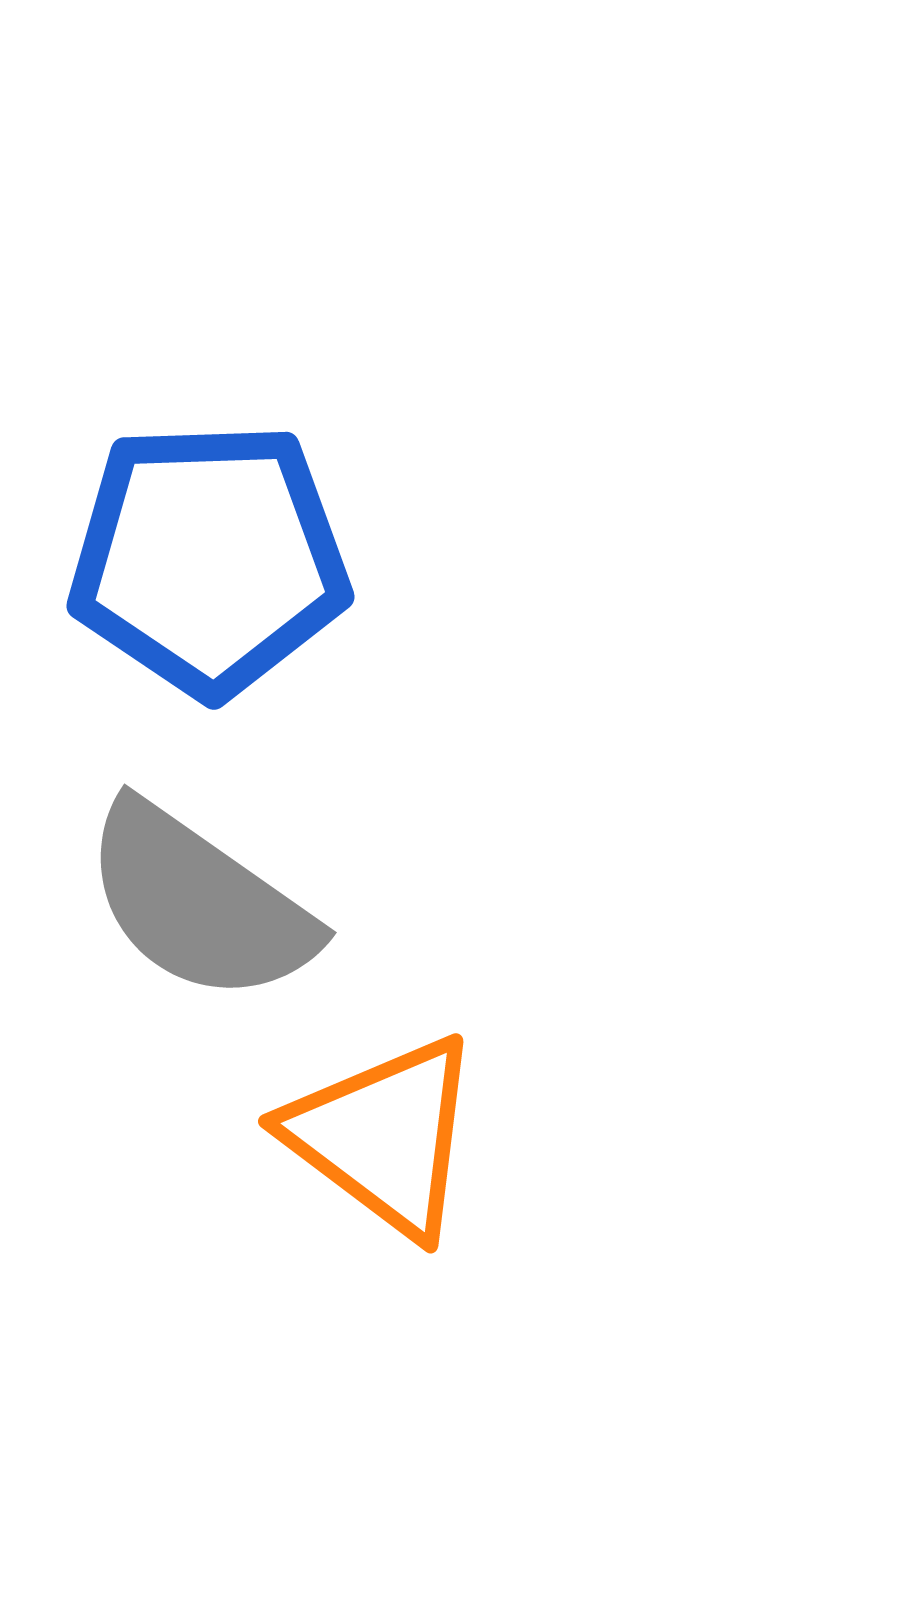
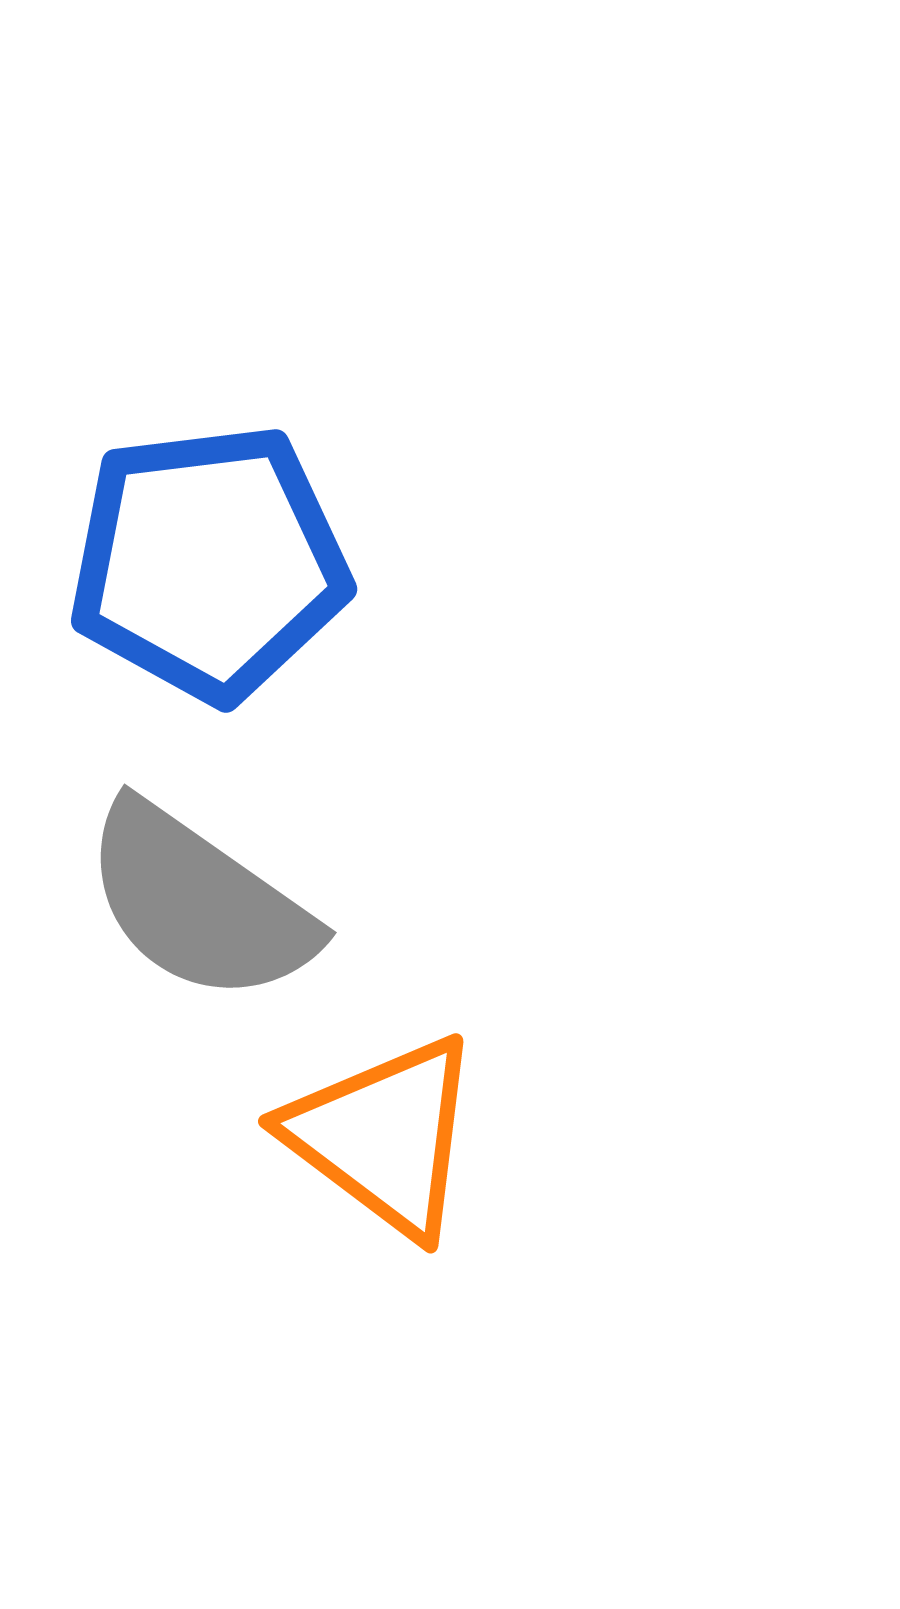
blue pentagon: moved 4 px down; rotated 5 degrees counterclockwise
